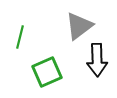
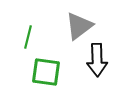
green line: moved 8 px right
green square: moved 1 px left; rotated 32 degrees clockwise
